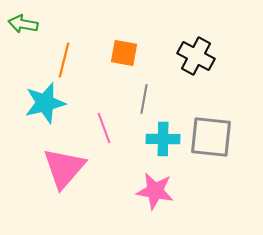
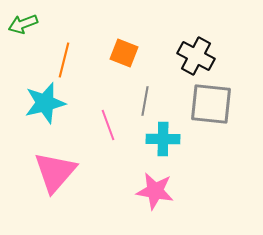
green arrow: rotated 32 degrees counterclockwise
orange square: rotated 12 degrees clockwise
gray line: moved 1 px right, 2 px down
pink line: moved 4 px right, 3 px up
gray square: moved 33 px up
pink triangle: moved 9 px left, 4 px down
